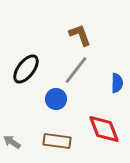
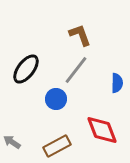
red diamond: moved 2 px left, 1 px down
brown rectangle: moved 5 px down; rotated 36 degrees counterclockwise
